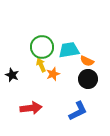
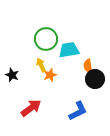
green circle: moved 4 px right, 8 px up
orange semicircle: moved 1 px right, 5 px down; rotated 56 degrees clockwise
orange star: moved 3 px left, 1 px down
black circle: moved 7 px right
red arrow: rotated 30 degrees counterclockwise
